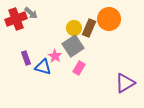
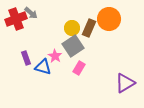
yellow circle: moved 2 px left
